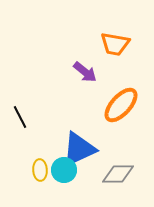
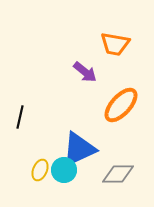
black line: rotated 40 degrees clockwise
yellow ellipse: rotated 25 degrees clockwise
